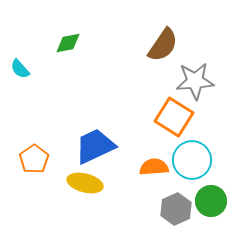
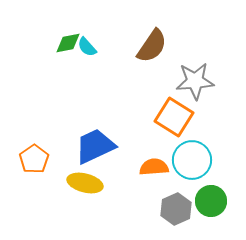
brown semicircle: moved 11 px left, 1 px down
cyan semicircle: moved 67 px right, 22 px up
